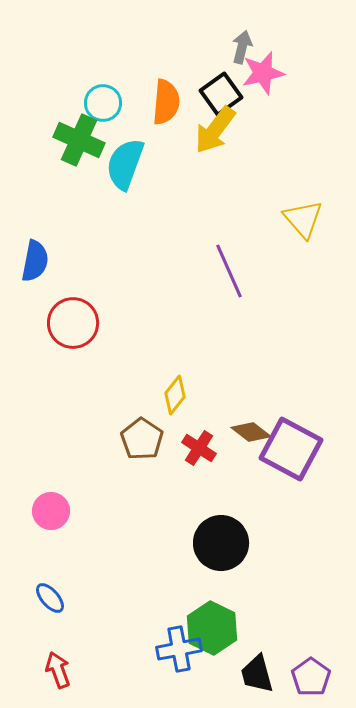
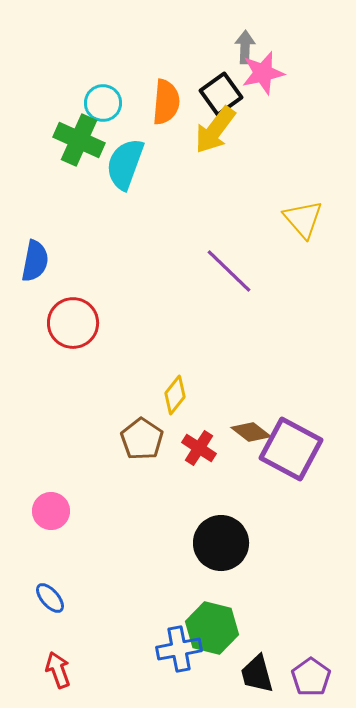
gray arrow: moved 3 px right; rotated 12 degrees counterclockwise
purple line: rotated 22 degrees counterclockwise
green hexagon: rotated 12 degrees counterclockwise
